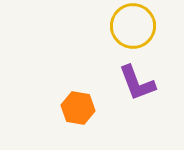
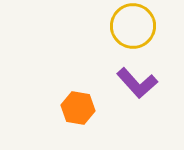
purple L-shape: rotated 21 degrees counterclockwise
